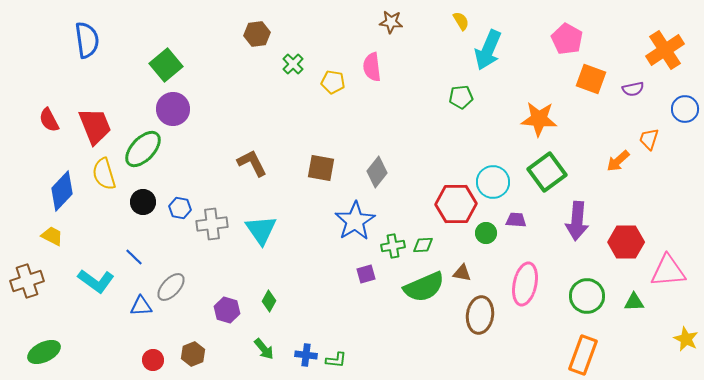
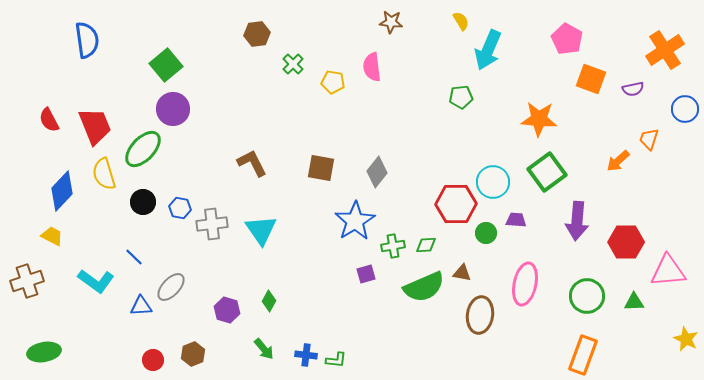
green diamond at (423, 245): moved 3 px right
green ellipse at (44, 352): rotated 16 degrees clockwise
